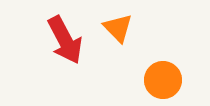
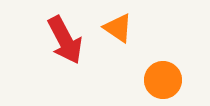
orange triangle: rotated 12 degrees counterclockwise
